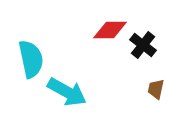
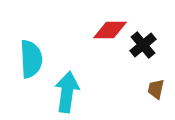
black cross: rotated 12 degrees clockwise
cyan semicircle: rotated 9 degrees clockwise
cyan arrow: rotated 111 degrees counterclockwise
